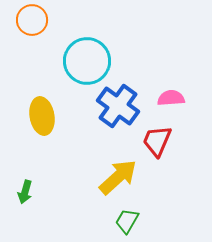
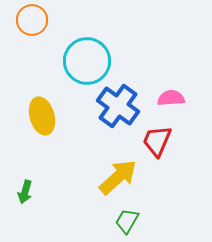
yellow ellipse: rotated 6 degrees counterclockwise
